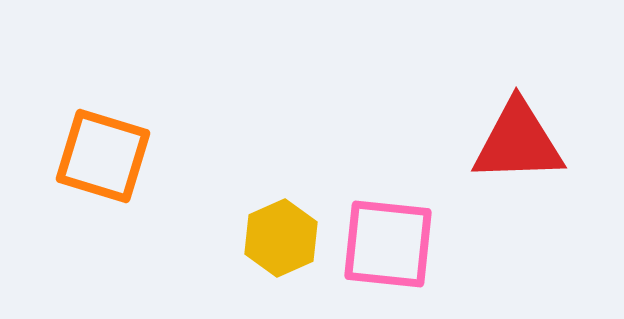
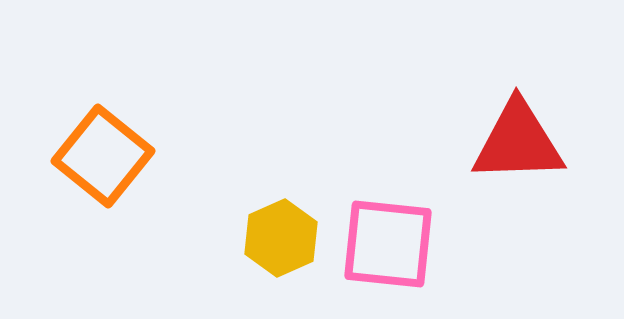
orange square: rotated 22 degrees clockwise
